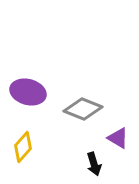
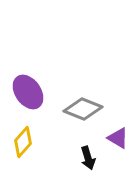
purple ellipse: rotated 40 degrees clockwise
yellow diamond: moved 5 px up
black arrow: moved 6 px left, 6 px up
